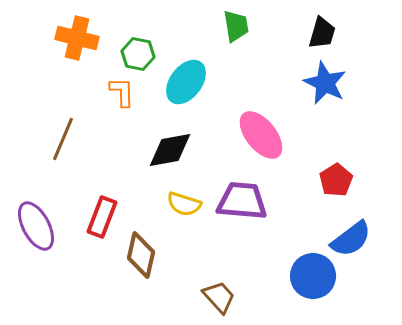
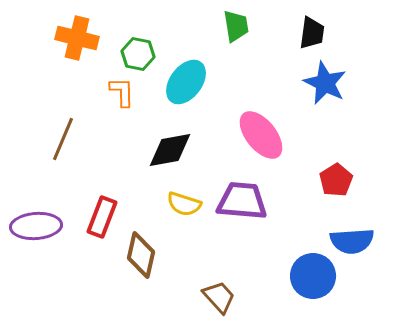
black trapezoid: moved 10 px left; rotated 8 degrees counterclockwise
purple ellipse: rotated 66 degrees counterclockwise
blue semicircle: moved 1 px right, 2 px down; rotated 33 degrees clockwise
